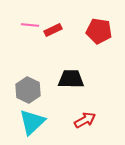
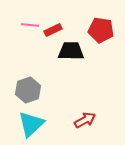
red pentagon: moved 2 px right, 1 px up
black trapezoid: moved 28 px up
gray hexagon: rotated 15 degrees clockwise
cyan triangle: moved 1 px left, 2 px down
